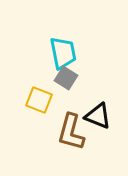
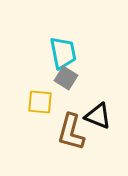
yellow square: moved 1 px right, 2 px down; rotated 16 degrees counterclockwise
